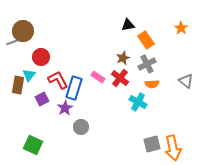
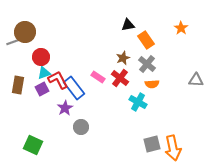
brown circle: moved 2 px right, 1 px down
gray cross: rotated 24 degrees counterclockwise
cyan triangle: moved 15 px right, 2 px up; rotated 32 degrees clockwise
gray triangle: moved 10 px right, 1 px up; rotated 35 degrees counterclockwise
blue rectangle: rotated 55 degrees counterclockwise
purple square: moved 10 px up
